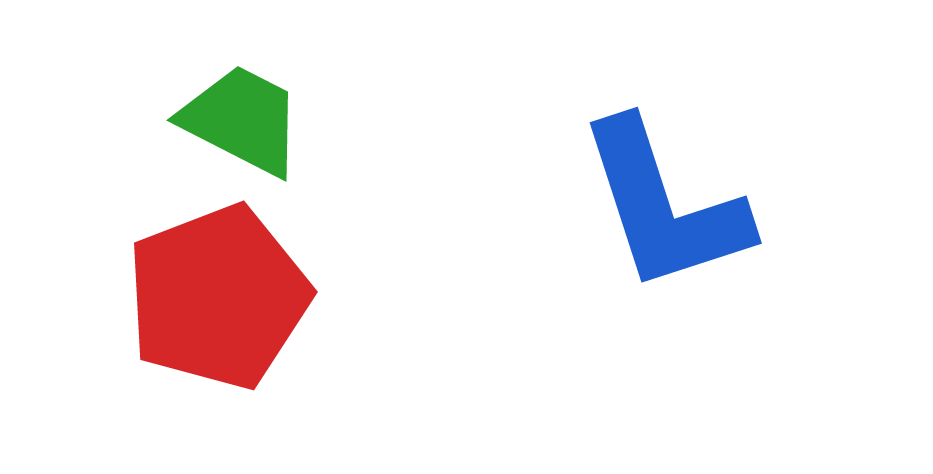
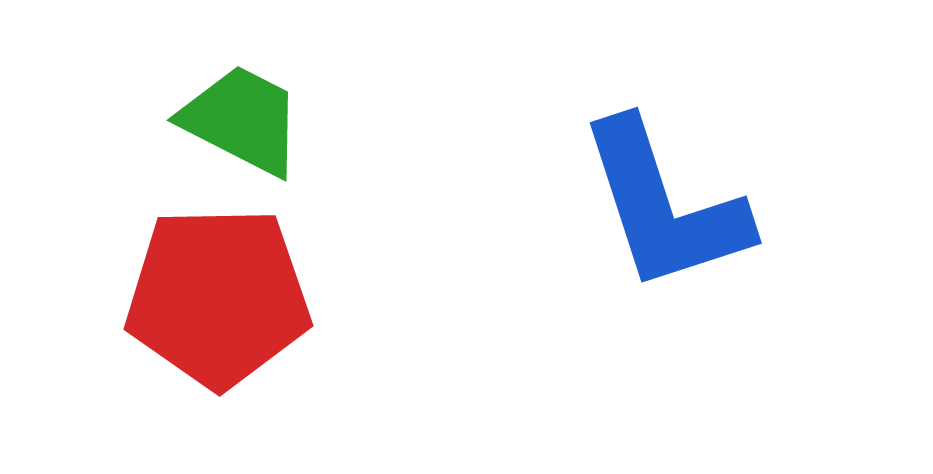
red pentagon: rotated 20 degrees clockwise
